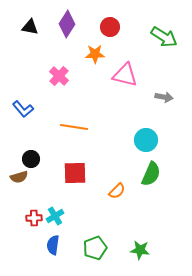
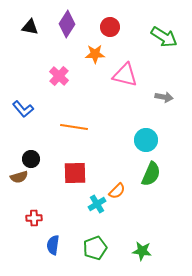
cyan cross: moved 42 px right, 12 px up
green star: moved 2 px right, 1 px down
